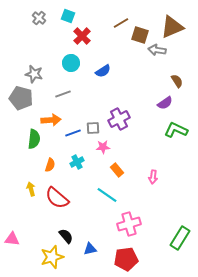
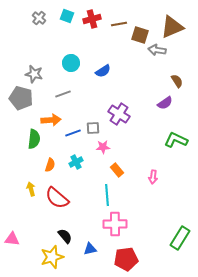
cyan square: moved 1 px left
brown line: moved 2 px left, 1 px down; rotated 21 degrees clockwise
red cross: moved 10 px right, 17 px up; rotated 30 degrees clockwise
purple cross: moved 5 px up; rotated 30 degrees counterclockwise
green L-shape: moved 10 px down
cyan cross: moved 1 px left
cyan line: rotated 50 degrees clockwise
pink cross: moved 14 px left; rotated 15 degrees clockwise
black semicircle: moved 1 px left
